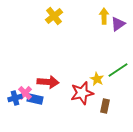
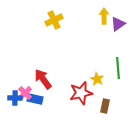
yellow cross: moved 4 px down; rotated 12 degrees clockwise
green line: moved 2 px up; rotated 60 degrees counterclockwise
red arrow: moved 5 px left, 3 px up; rotated 130 degrees counterclockwise
red star: moved 1 px left
blue cross: rotated 16 degrees clockwise
